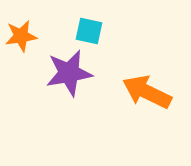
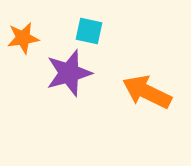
orange star: moved 2 px right, 2 px down
purple star: rotated 6 degrees counterclockwise
